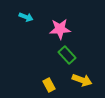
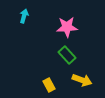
cyan arrow: moved 2 px left, 1 px up; rotated 96 degrees counterclockwise
pink star: moved 7 px right, 2 px up
